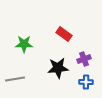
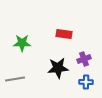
red rectangle: rotated 28 degrees counterclockwise
green star: moved 2 px left, 1 px up
